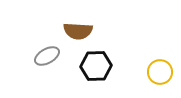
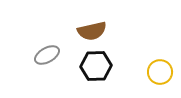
brown semicircle: moved 14 px right; rotated 16 degrees counterclockwise
gray ellipse: moved 1 px up
